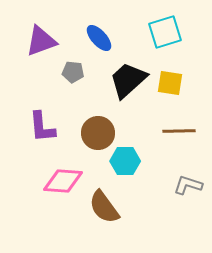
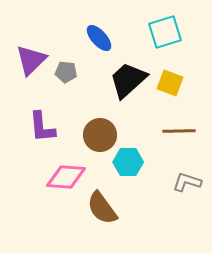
purple triangle: moved 10 px left, 19 px down; rotated 24 degrees counterclockwise
gray pentagon: moved 7 px left
yellow square: rotated 12 degrees clockwise
brown circle: moved 2 px right, 2 px down
cyan hexagon: moved 3 px right, 1 px down
pink diamond: moved 3 px right, 4 px up
gray L-shape: moved 1 px left, 3 px up
brown semicircle: moved 2 px left, 1 px down
